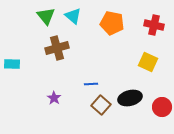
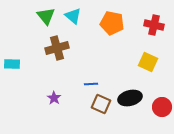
brown square: moved 1 px up; rotated 18 degrees counterclockwise
